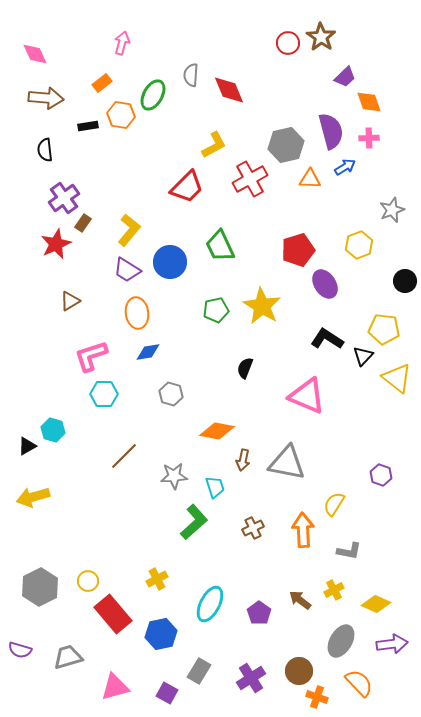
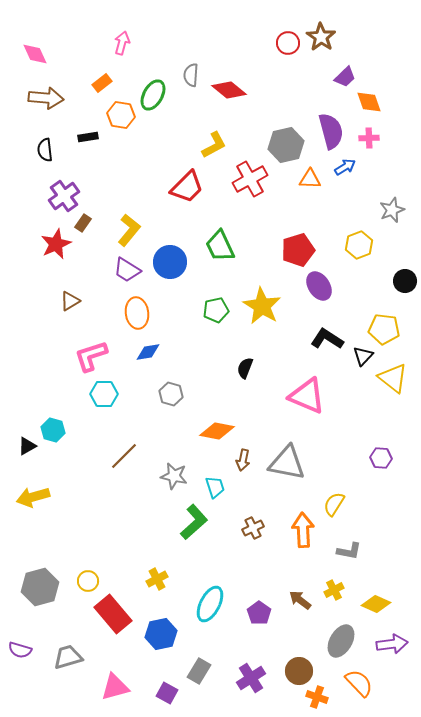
red diamond at (229, 90): rotated 28 degrees counterclockwise
black rectangle at (88, 126): moved 11 px down
purple cross at (64, 198): moved 2 px up
purple ellipse at (325, 284): moved 6 px left, 2 px down
yellow triangle at (397, 378): moved 4 px left
purple hexagon at (381, 475): moved 17 px up; rotated 15 degrees counterclockwise
gray star at (174, 476): rotated 16 degrees clockwise
gray hexagon at (40, 587): rotated 12 degrees clockwise
